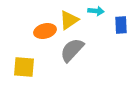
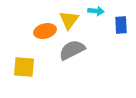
yellow triangle: rotated 20 degrees counterclockwise
gray semicircle: rotated 20 degrees clockwise
